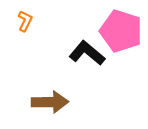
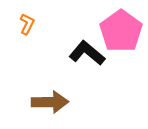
orange L-shape: moved 2 px right, 3 px down
pink pentagon: rotated 18 degrees clockwise
